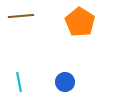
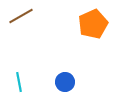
brown line: rotated 25 degrees counterclockwise
orange pentagon: moved 13 px right, 2 px down; rotated 16 degrees clockwise
